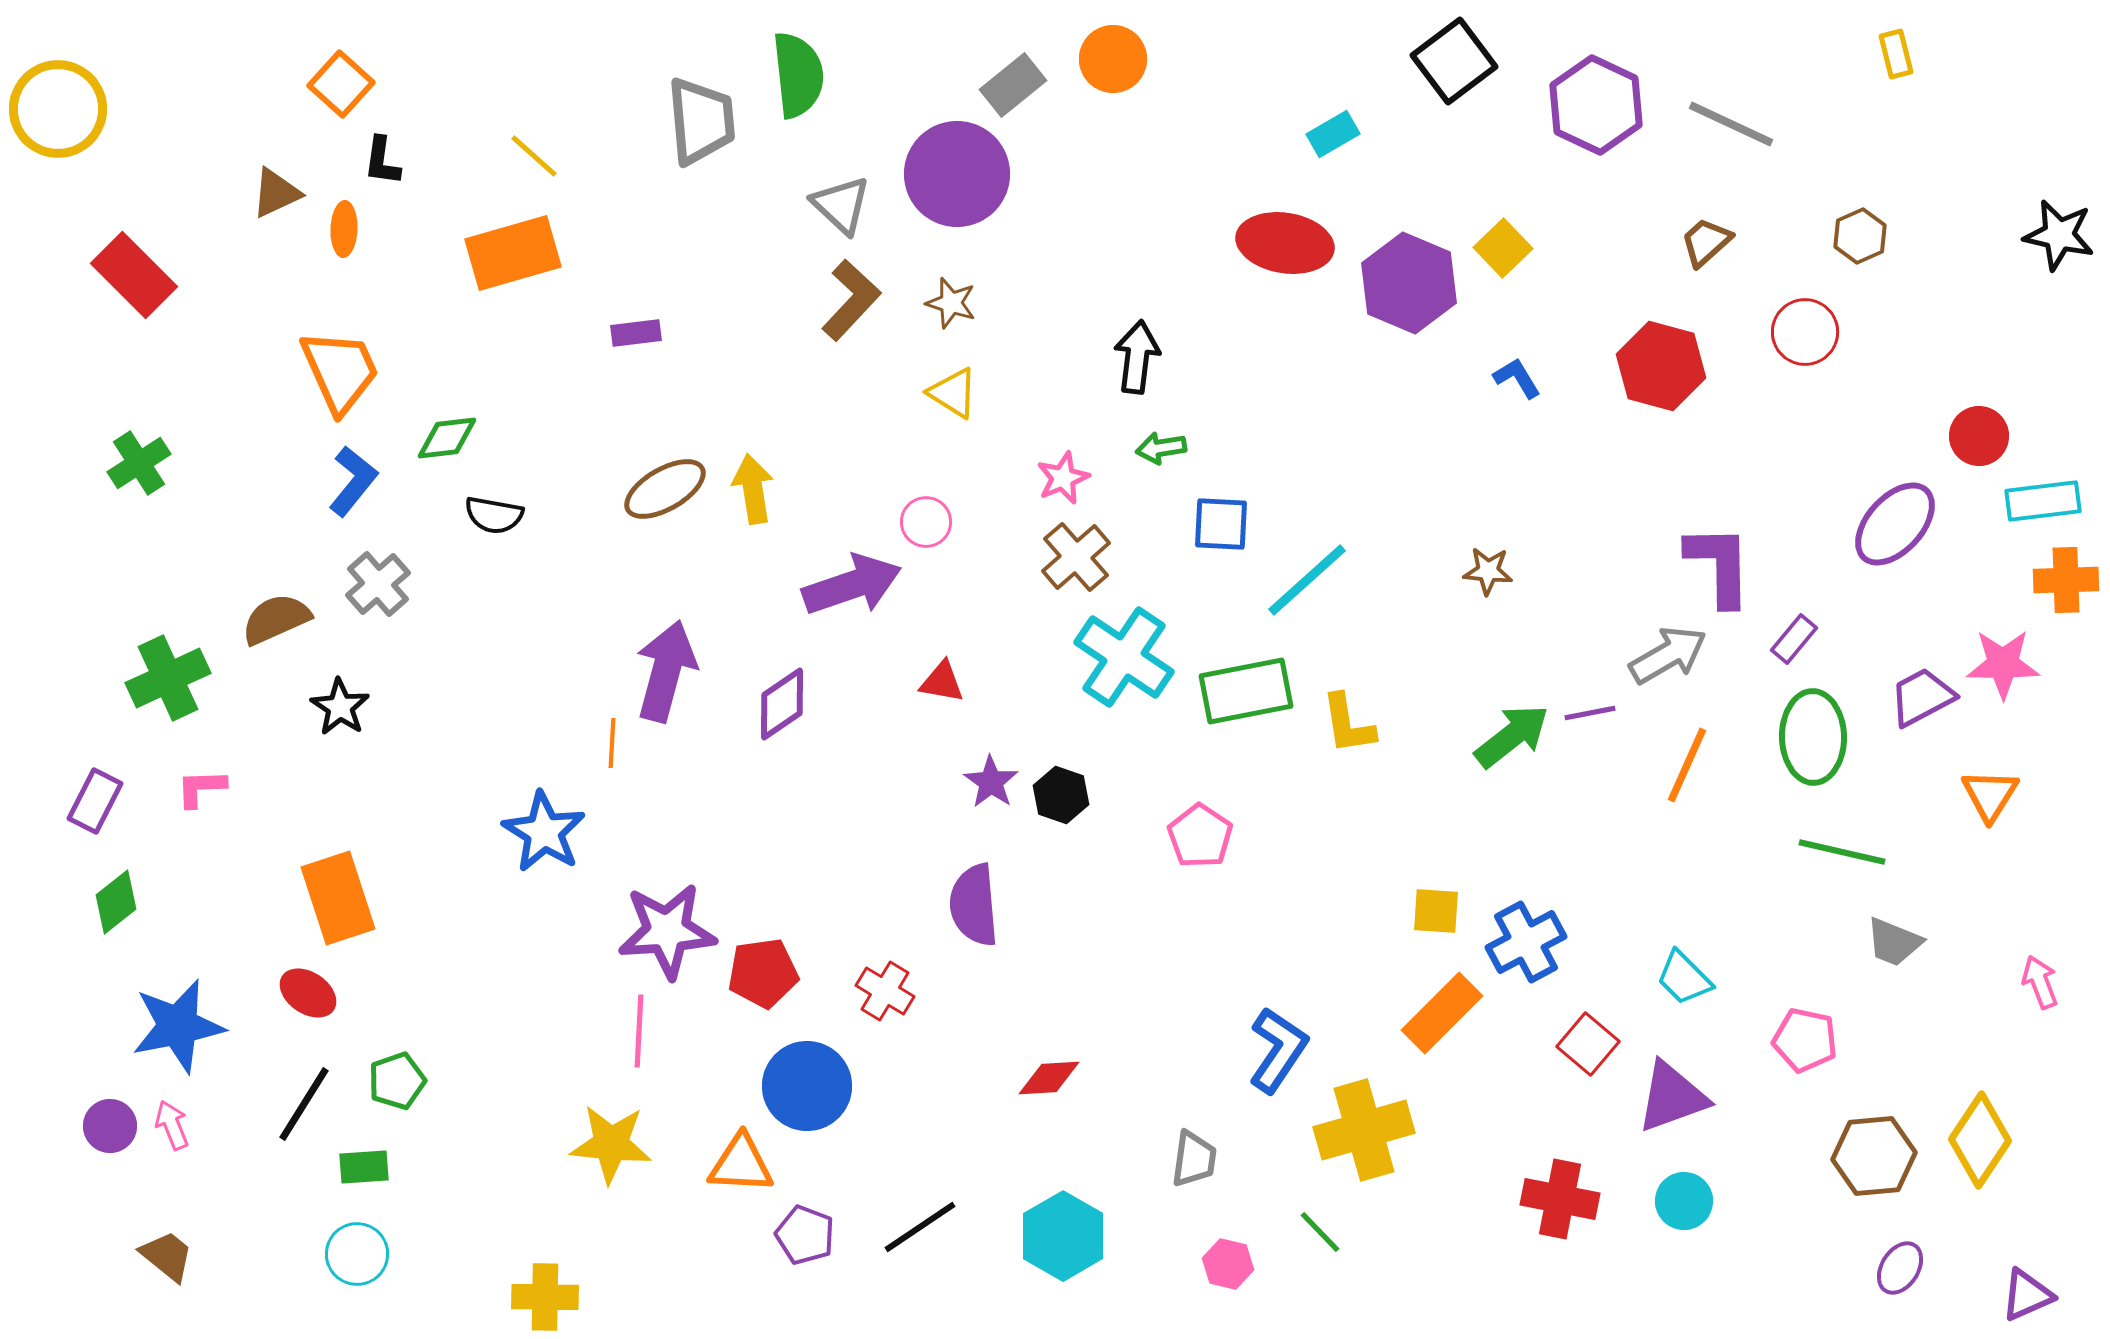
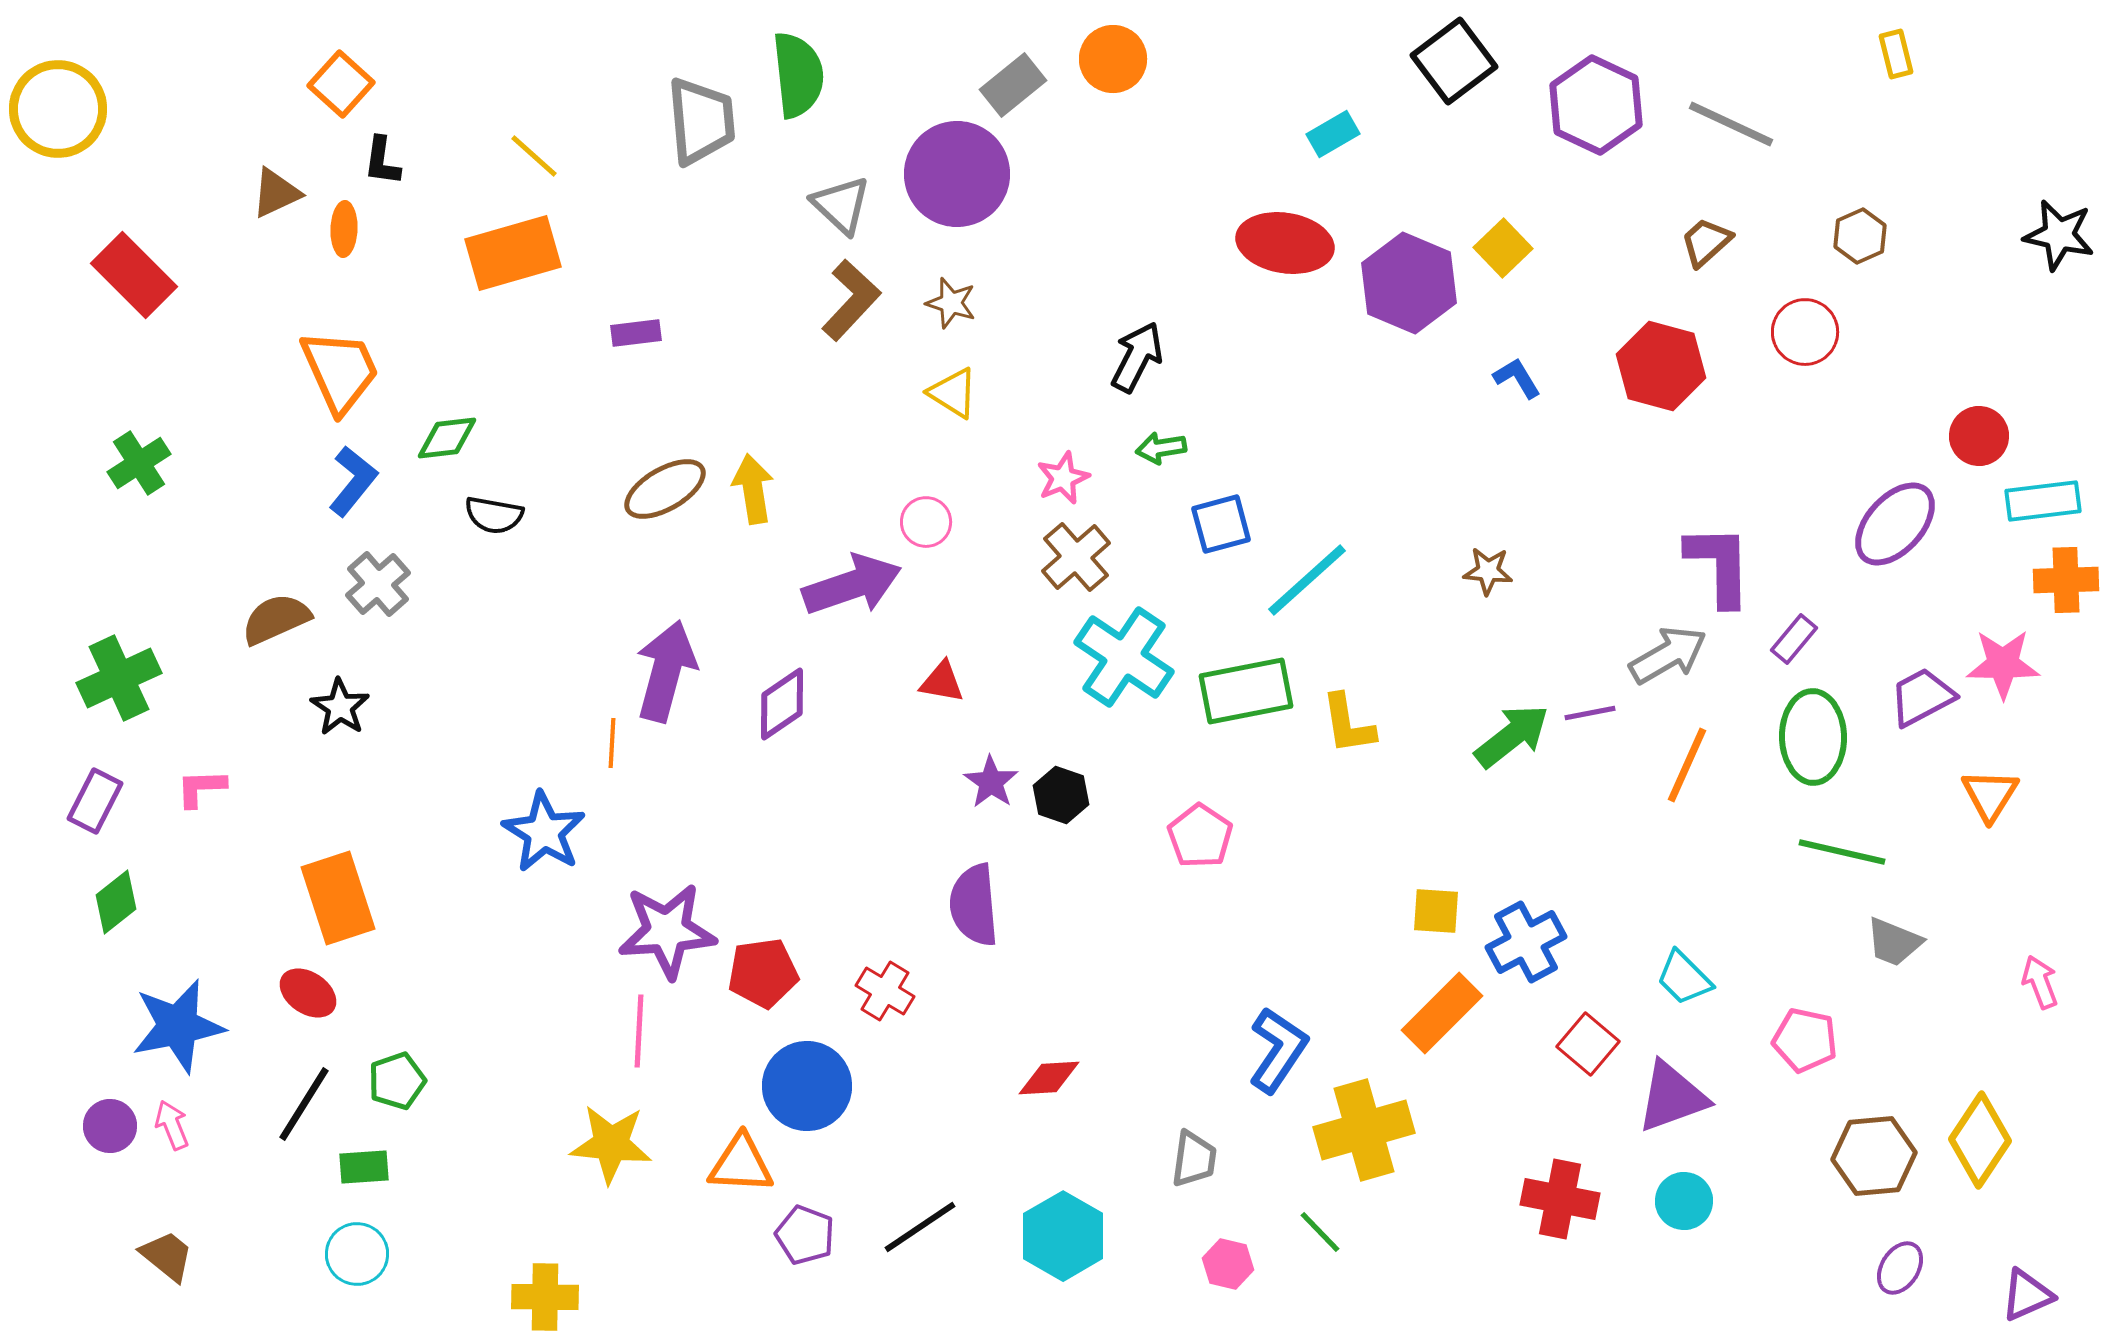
black arrow at (1137, 357): rotated 20 degrees clockwise
blue square at (1221, 524): rotated 18 degrees counterclockwise
green cross at (168, 678): moved 49 px left
